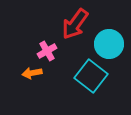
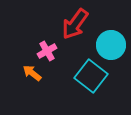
cyan circle: moved 2 px right, 1 px down
orange arrow: rotated 48 degrees clockwise
